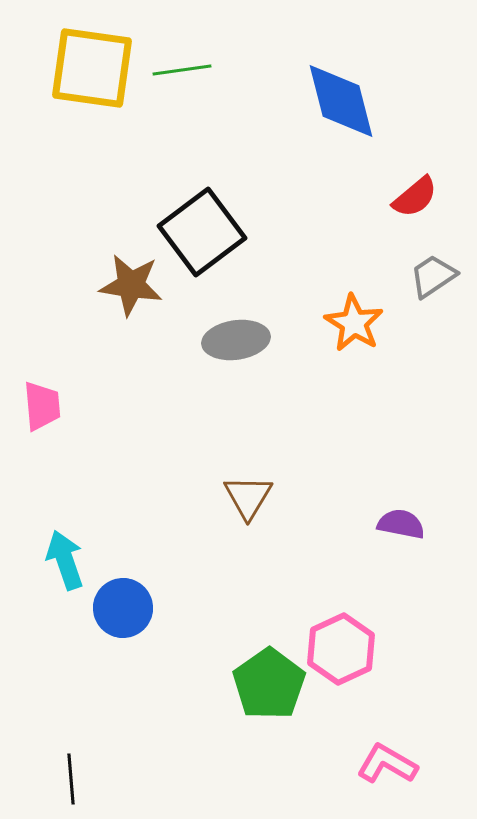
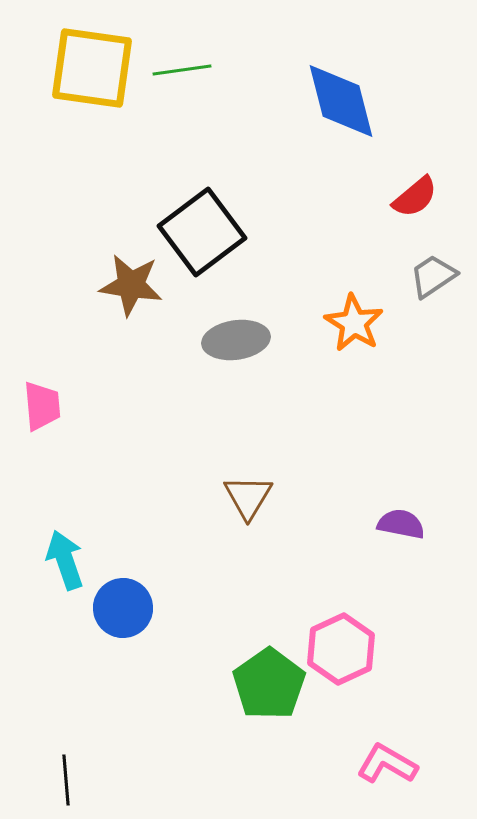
black line: moved 5 px left, 1 px down
